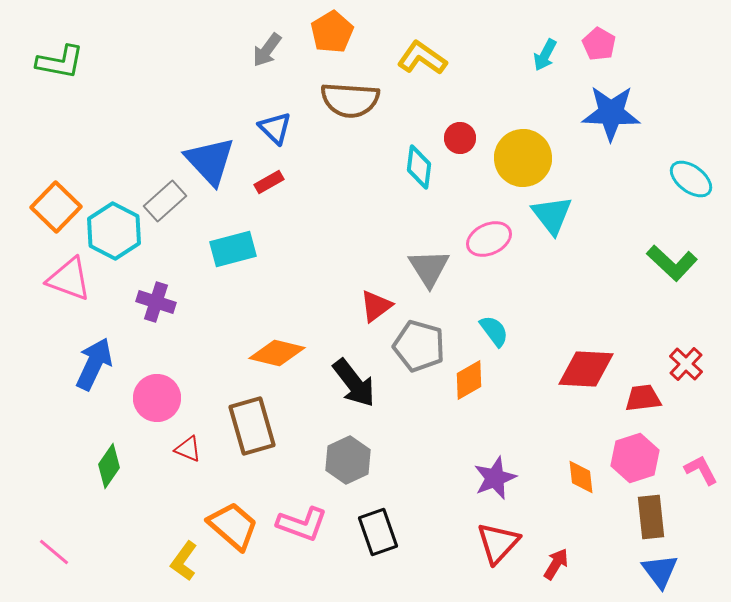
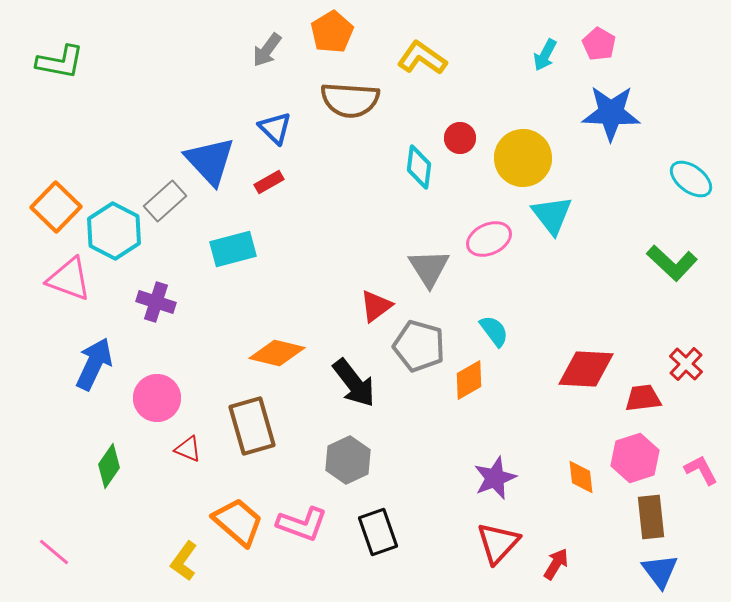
orange trapezoid at (233, 526): moved 5 px right, 4 px up
